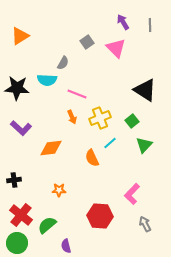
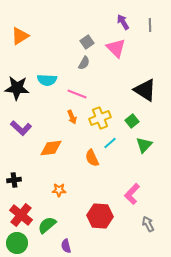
gray semicircle: moved 21 px right
gray arrow: moved 3 px right
